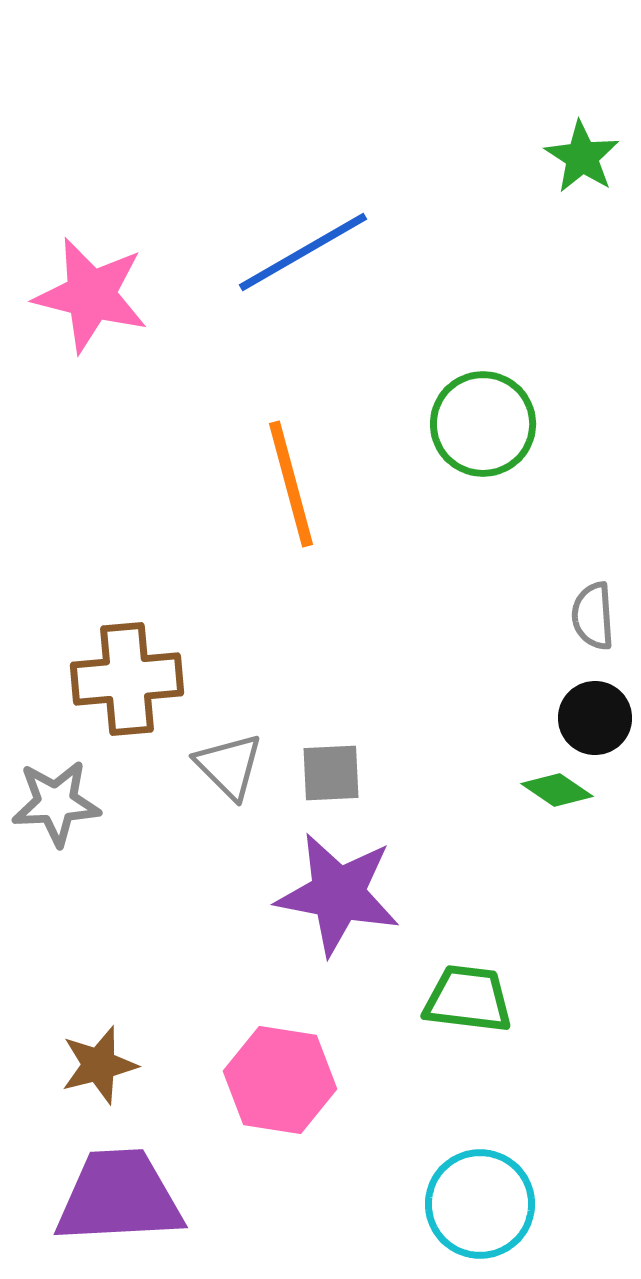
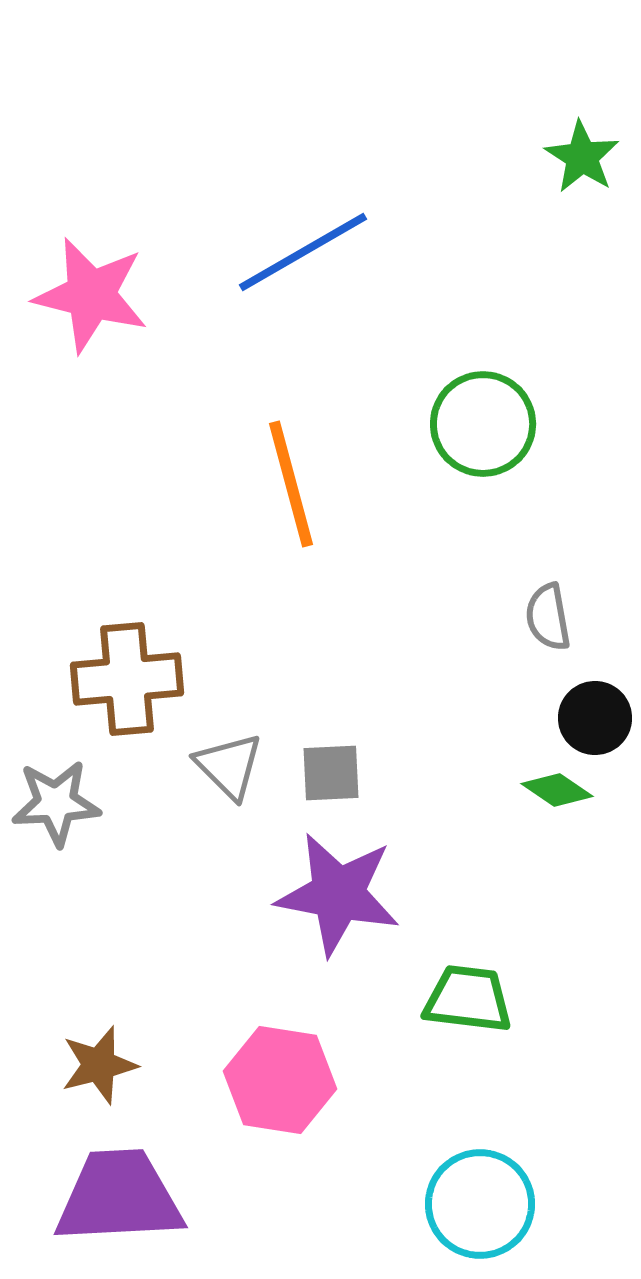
gray semicircle: moved 45 px left, 1 px down; rotated 6 degrees counterclockwise
